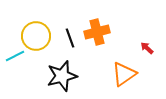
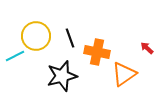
orange cross: moved 20 px down; rotated 25 degrees clockwise
